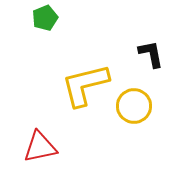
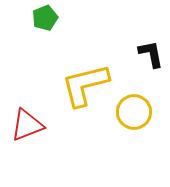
yellow circle: moved 6 px down
red triangle: moved 13 px left, 22 px up; rotated 9 degrees counterclockwise
